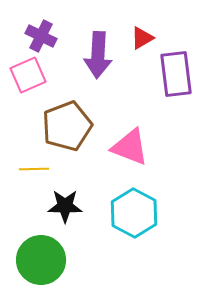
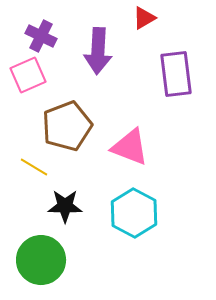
red triangle: moved 2 px right, 20 px up
purple arrow: moved 4 px up
yellow line: moved 2 px up; rotated 32 degrees clockwise
